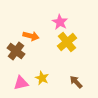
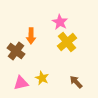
orange arrow: rotated 77 degrees clockwise
